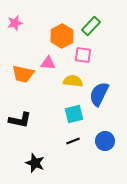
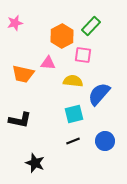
blue semicircle: rotated 15 degrees clockwise
